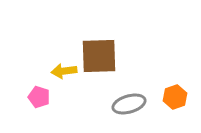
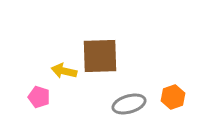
brown square: moved 1 px right
yellow arrow: rotated 20 degrees clockwise
orange hexagon: moved 2 px left
